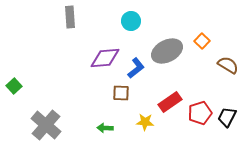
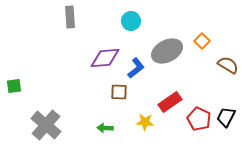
green square: rotated 35 degrees clockwise
brown square: moved 2 px left, 1 px up
red pentagon: moved 1 px left, 6 px down; rotated 30 degrees counterclockwise
black trapezoid: moved 1 px left
